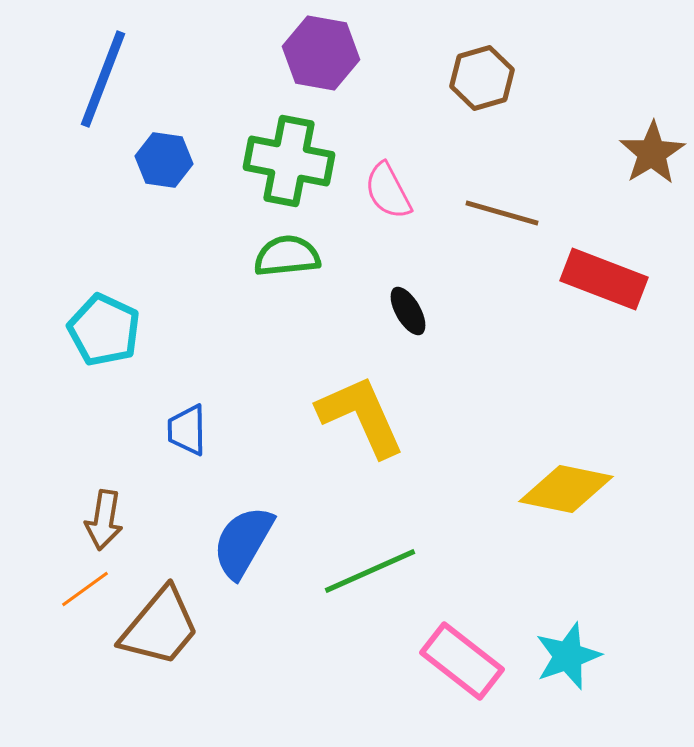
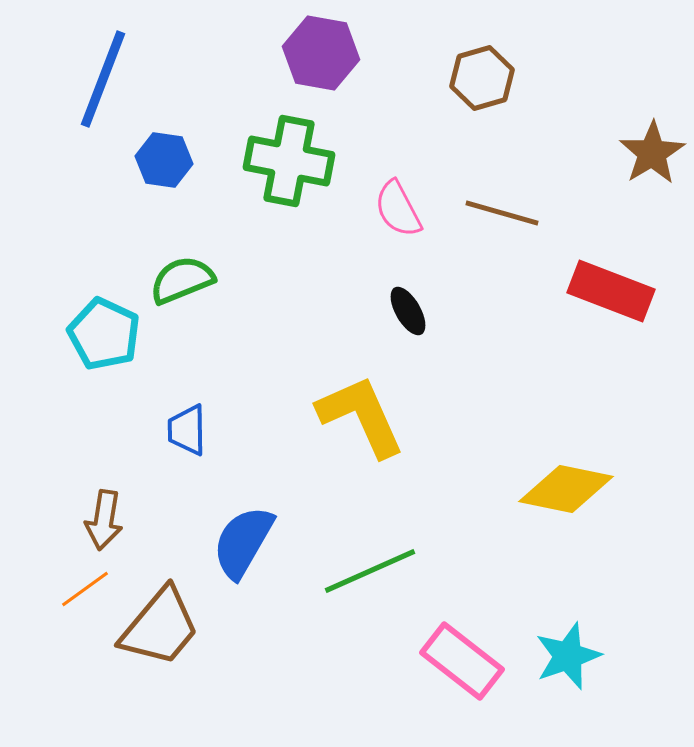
pink semicircle: moved 10 px right, 18 px down
green semicircle: moved 105 px left, 24 px down; rotated 16 degrees counterclockwise
red rectangle: moved 7 px right, 12 px down
cyan pentagon: moved 4 px down
